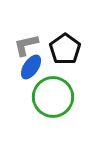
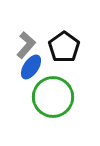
gray L-shape: rotated 144 degrees clockwise
black pentagon: moved 1 px left, 2 px up
